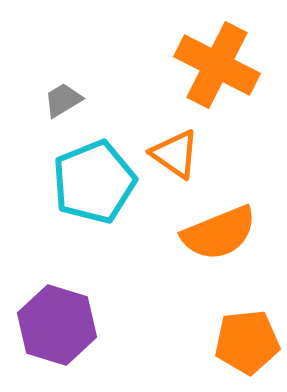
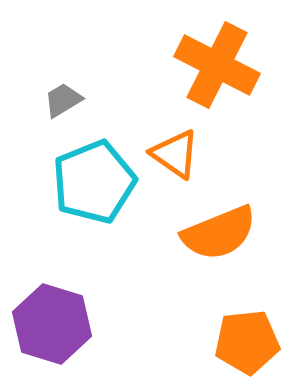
purple hexagon: moved 5 px left, 1 px up
